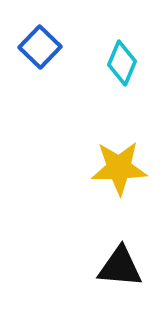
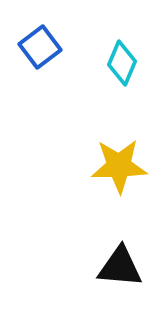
blue square: rotated 9 degrees clockwise
yellow star: moved 2 px up
